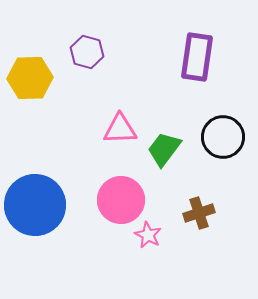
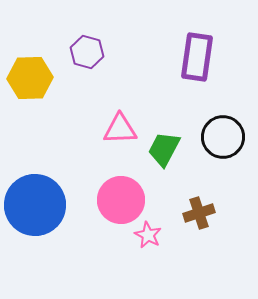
green trapezoid: rotated 9 degrees counterclockwise
